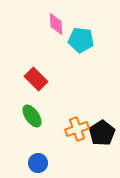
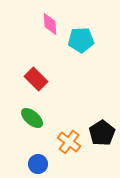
pink diamond: moved 6 px left
cyan pentagon: rotated 10 degrees counterclockwise
green ellipse: moved 2 px down; rotated 15 degrees counterclockwise
orange cross: moved 8 px left, 13 px down; rotated 35 degrees counterclockwise
blue circle: moved 1 px down
